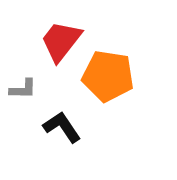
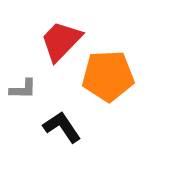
red trapezoid: rotated 6 degrees clockwise
orange pentagon: rotated 12 degrees counterclockwise
